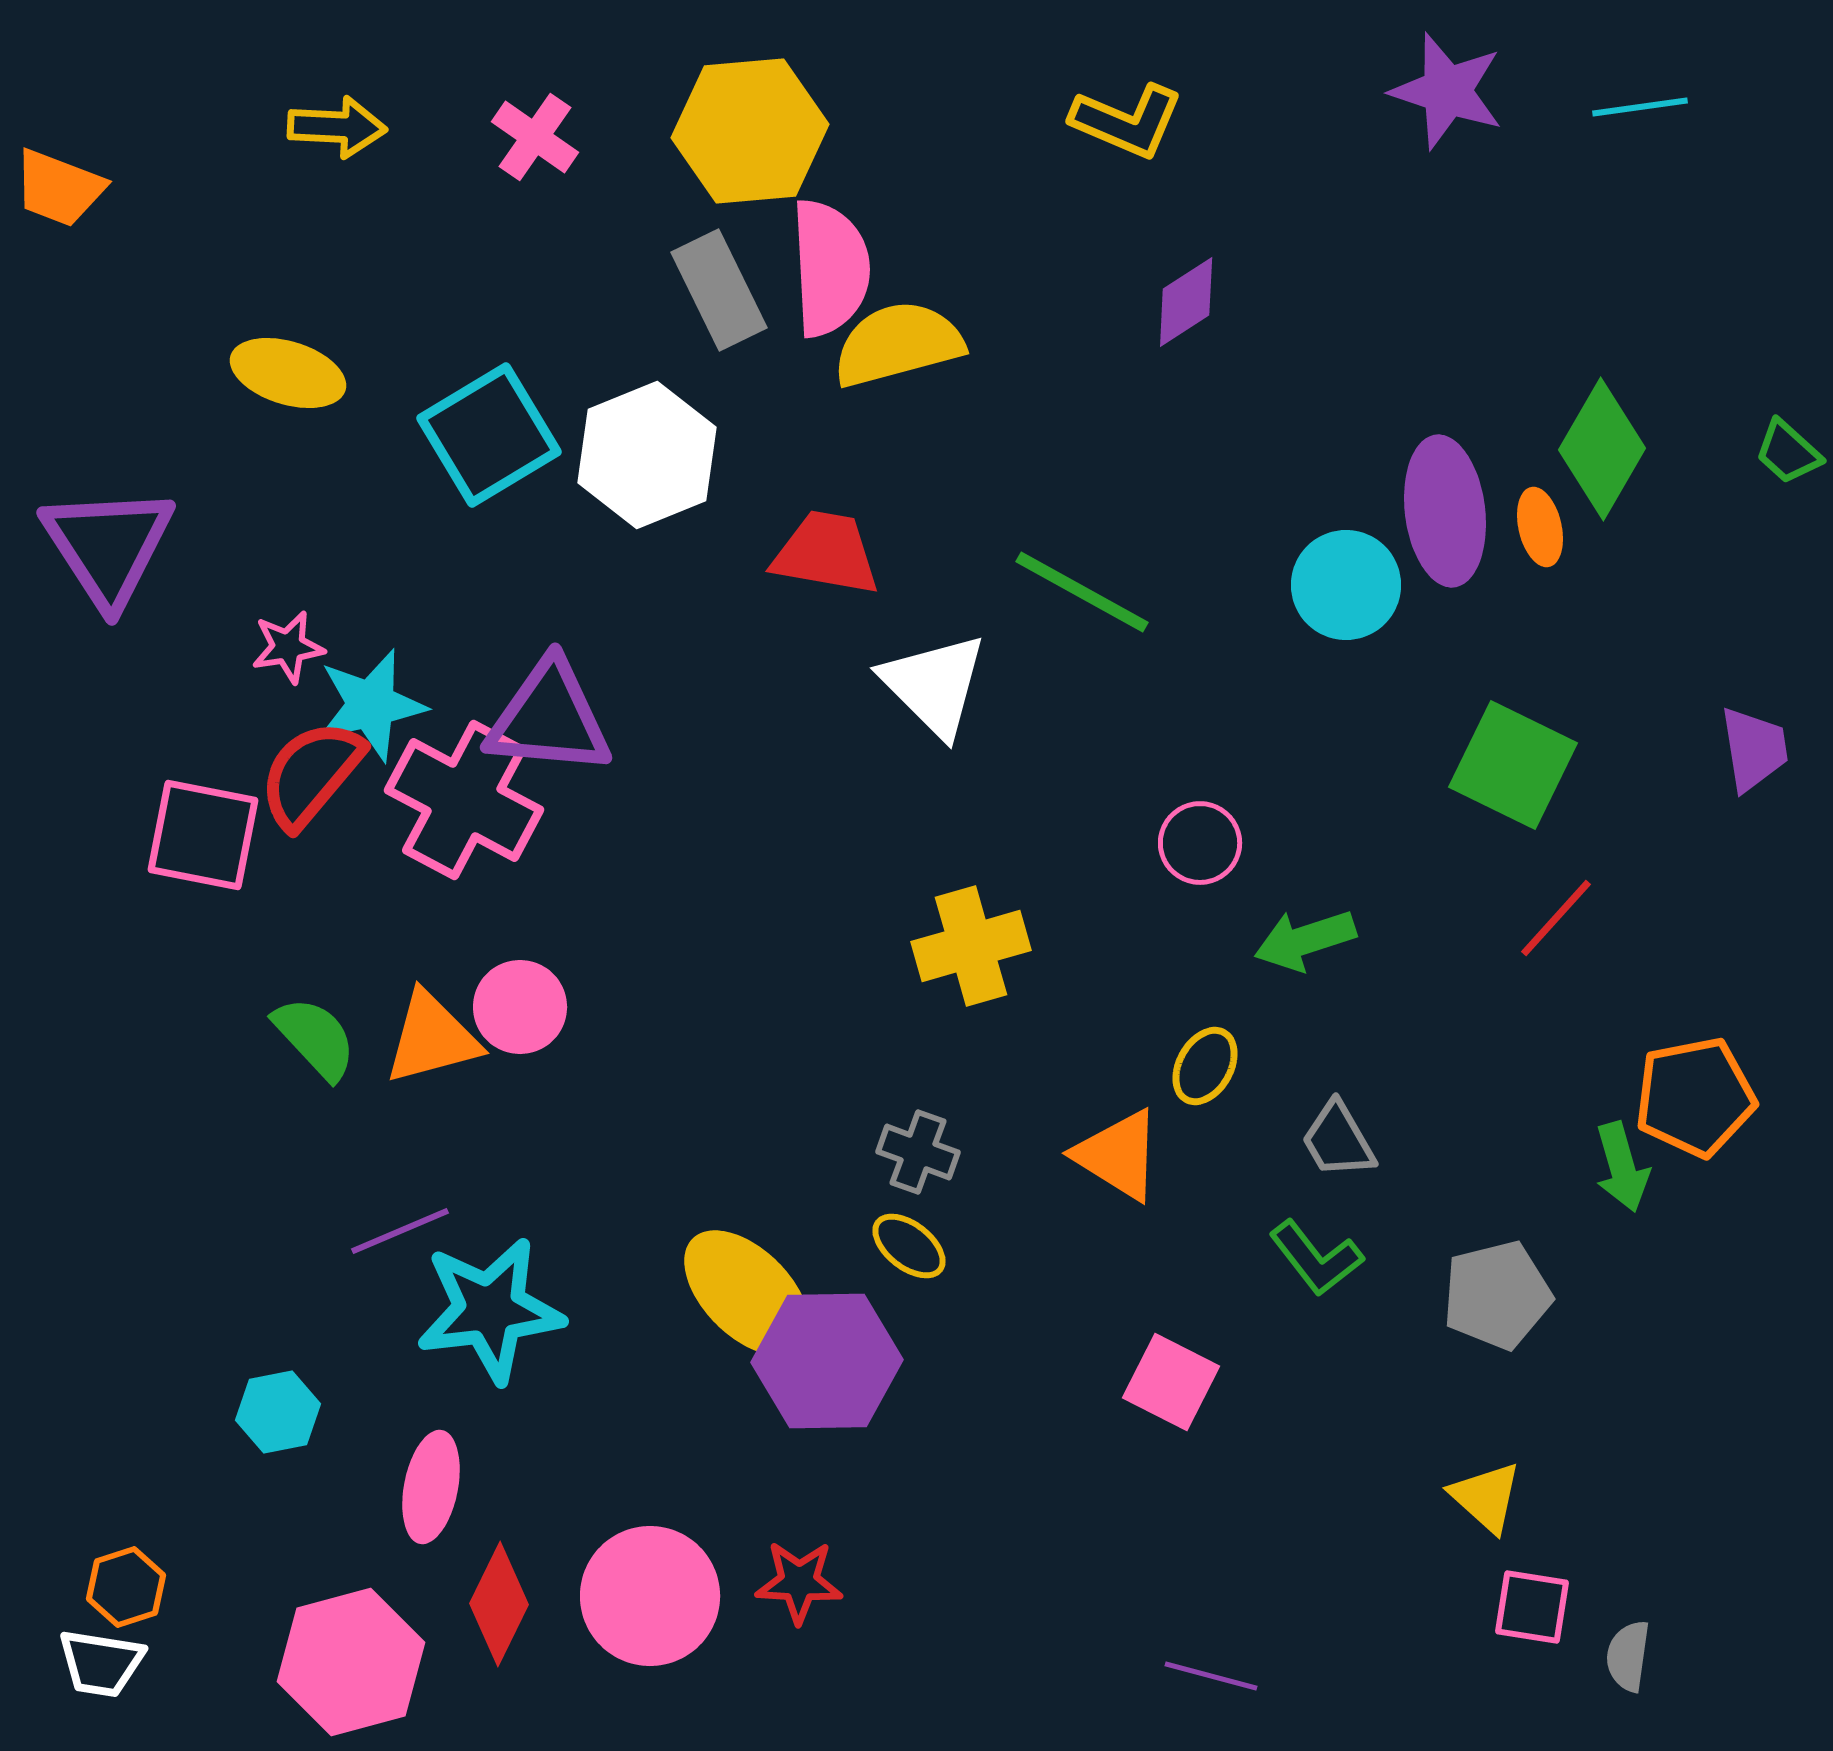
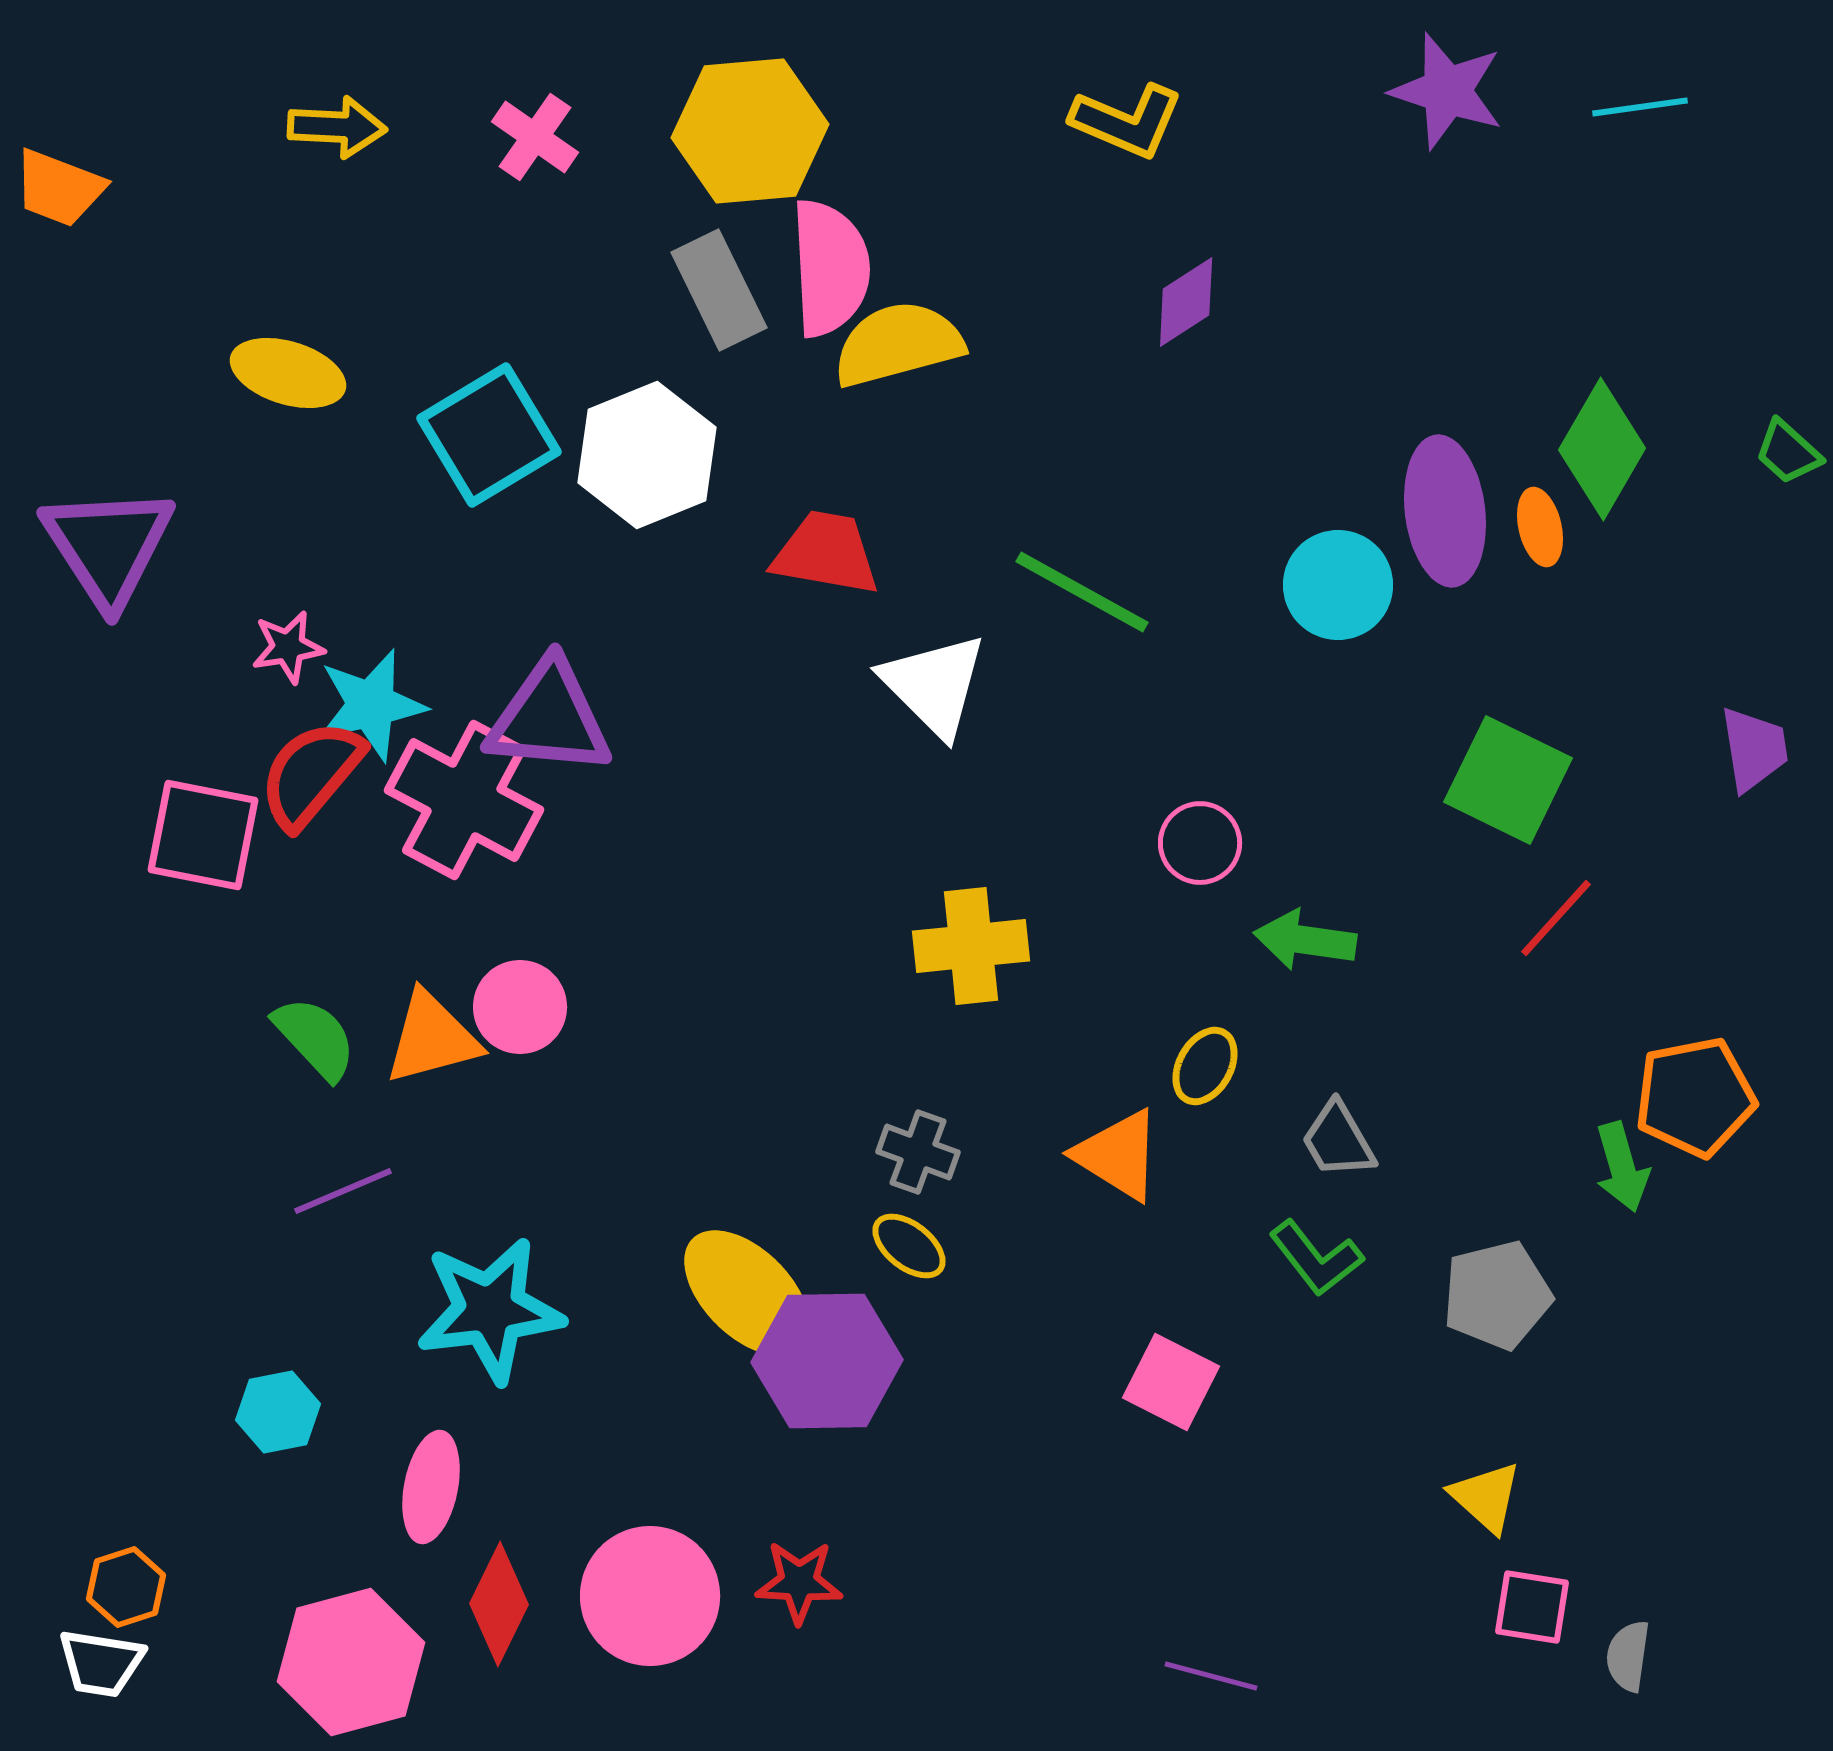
cyan circle at (1346, 585): moved 8 px left
green square at (1513, 765): moved 5 px left, 15 px down
green arrow at (1305, 940): rotated 26 degrees clockwise
yellow cross at (971, 946): rotated 10 degrees clockwise
purple line at (400, 1231): moved 57 px left, 40 px up
